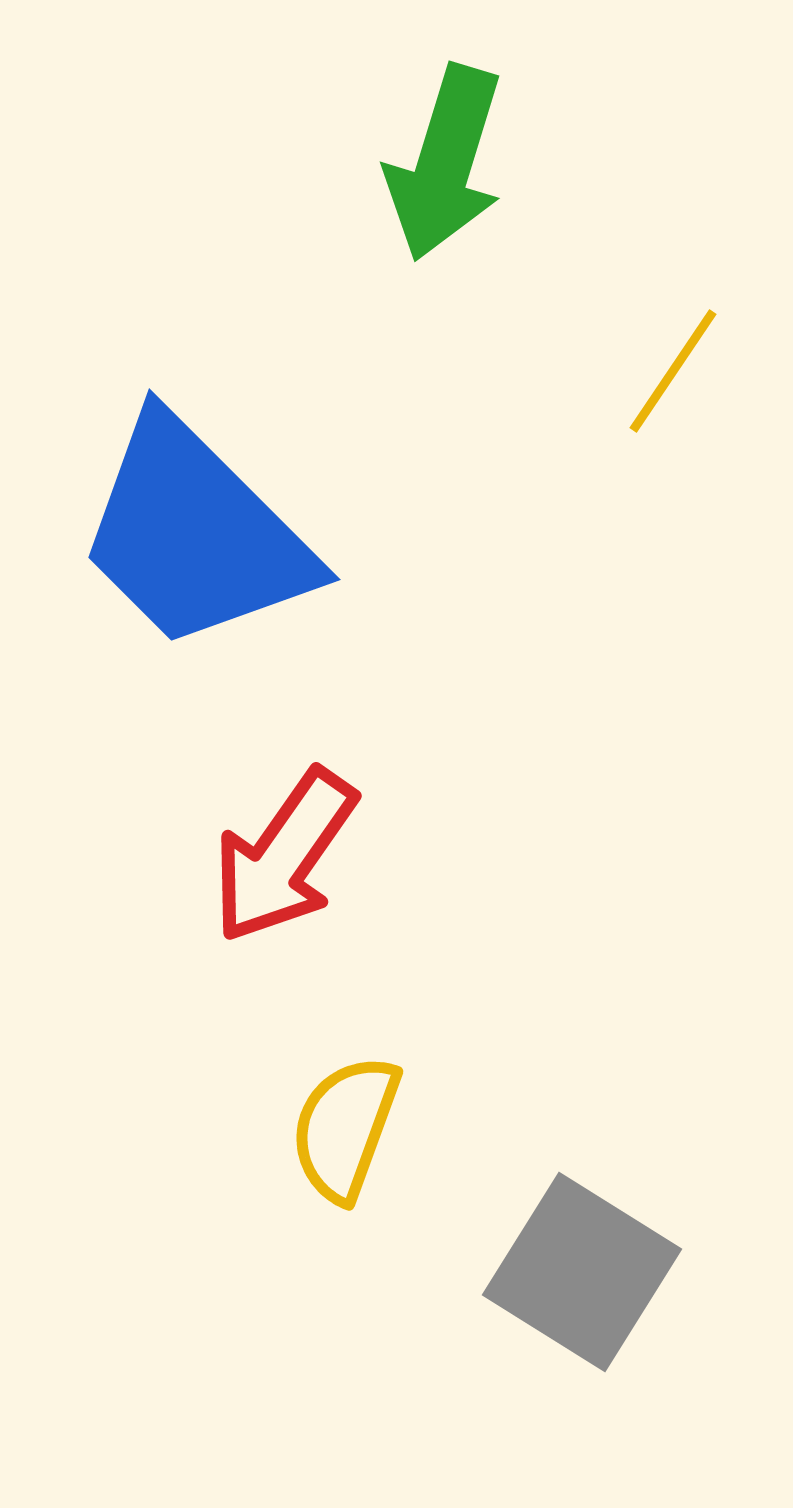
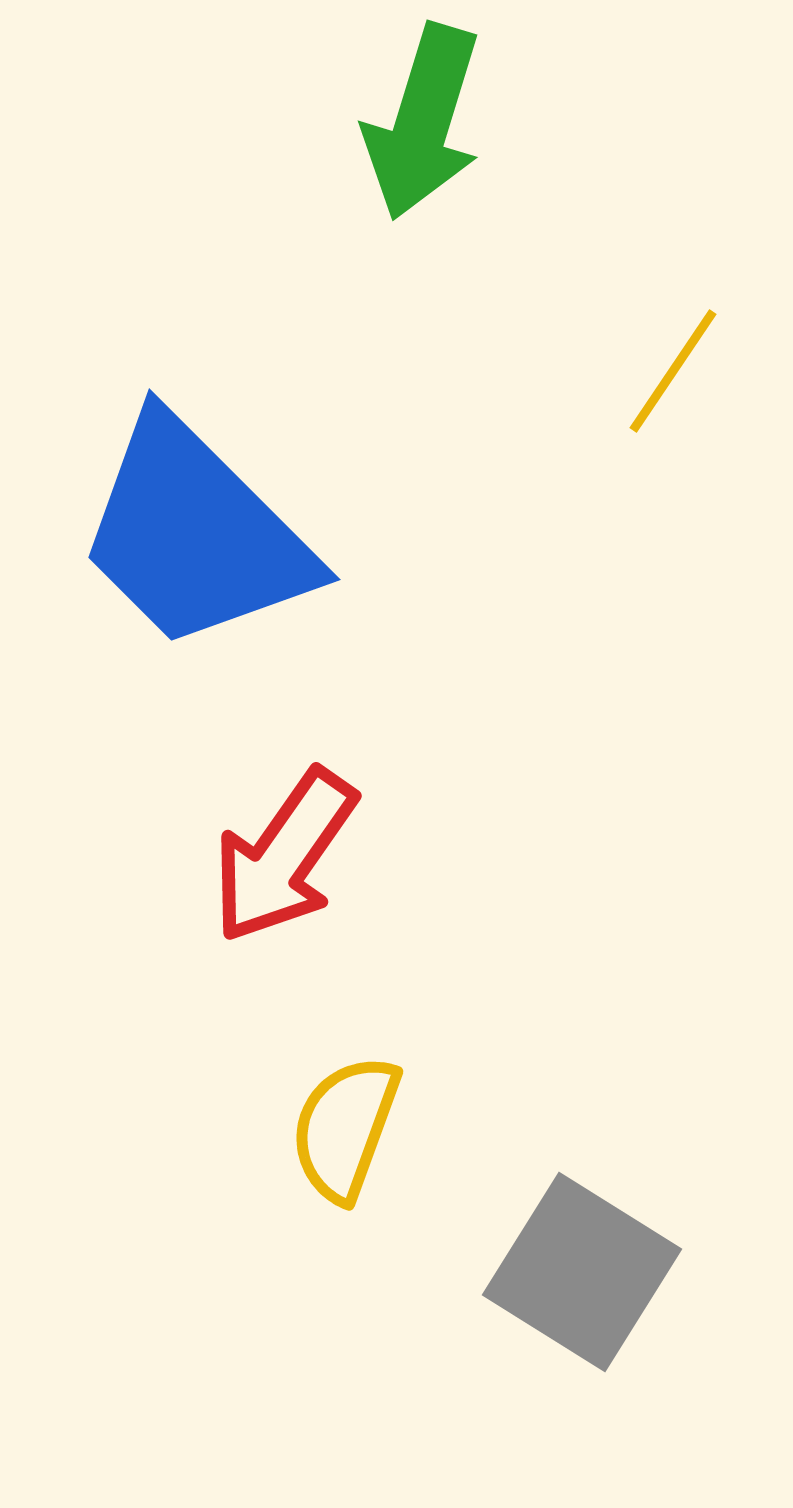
green arrow: moved 22 px left, 41 px up
